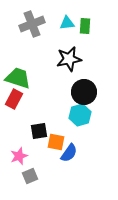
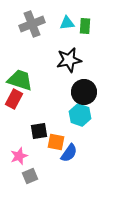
black star: moved 1 px down
green trapezoid: moved 2 px right, 2 px down
cyan hexagon: rotated 25 degrees counterclockwise
